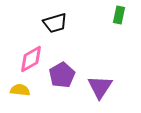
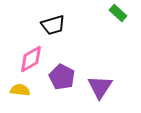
green rectangle: moved 1 px left, 2 px up; rotated 60 degrees counterclockwise
black trapezoid: moved 2 px left, 2 px down
purple pentagon: moved 2 px down; rotated 15 degrees counterclockwise
